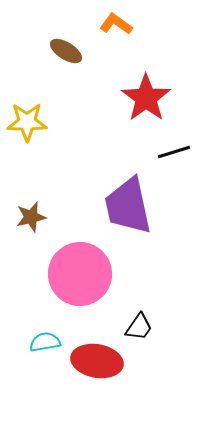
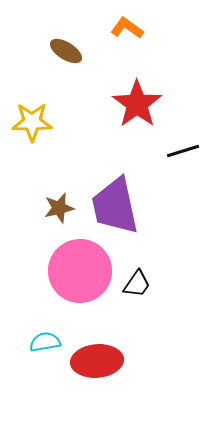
orange L-shape: moved 11 px right, 4 px down
red star: moved 9 px left, 6 px down
yellow star: moved 5 px right
black line: moved 9 px right, 1 px up
purple trapezoid: moved 13 px left
brown star: moved 28 px right, 9 px up
pink circle: moved 3 px up
black trapezoid: moved 2 px left, 43 px up
red ellipse: rotated 15 degrees counterclockwise
